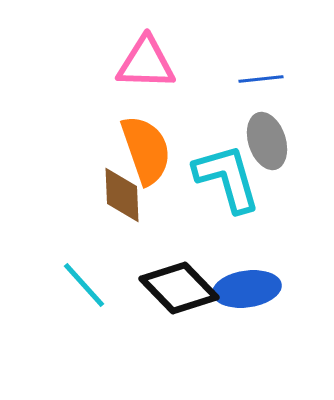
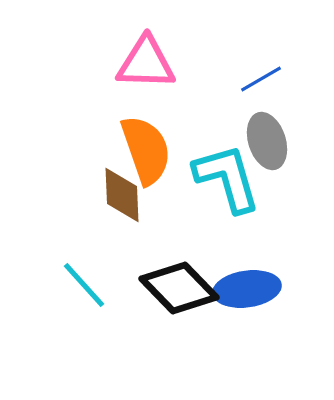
blue line: rotated 24 degrees counterclockwise
